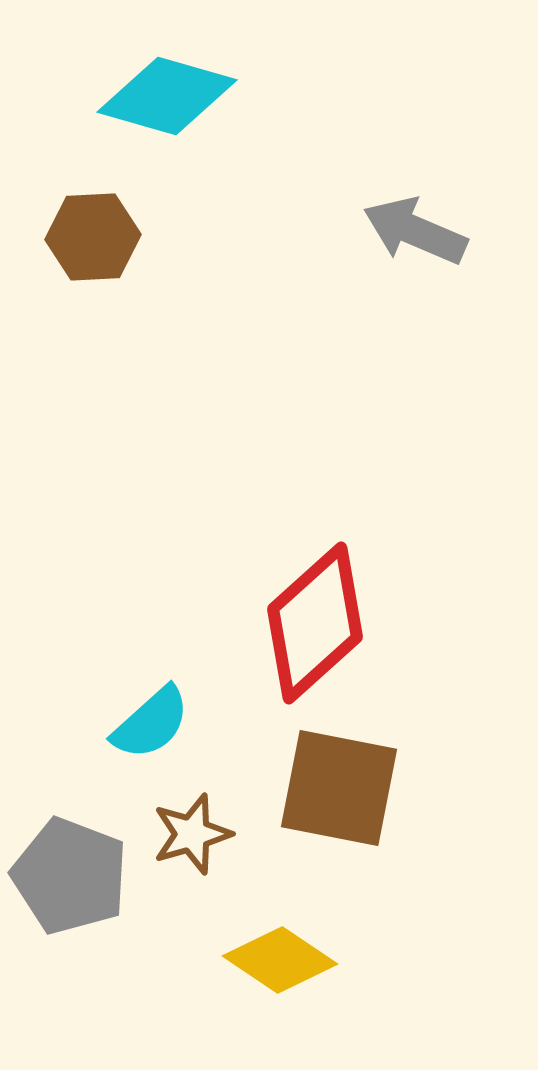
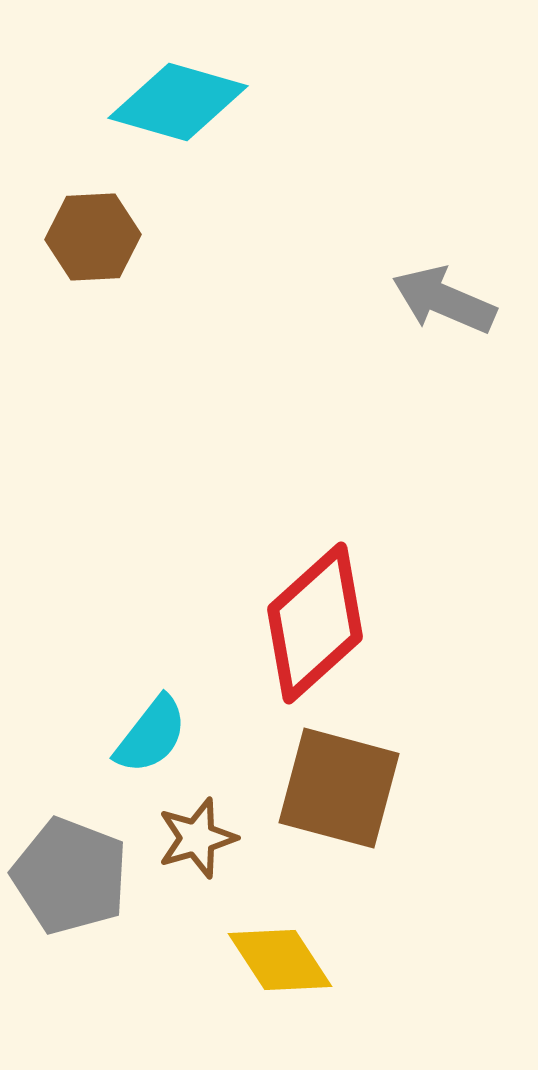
cyan diamond: moved 11 px right, 6 px down
gray arrow: moved 29 px right, 69 px down
cyan semicircle: moved 12 px down; rotated 10 degrees counterclockwise
brown square: rotated 4 degrees clockwise
brown star: moved 5 px right, 4 px down
yellow diamond: rotated 23 degrees clockwise
